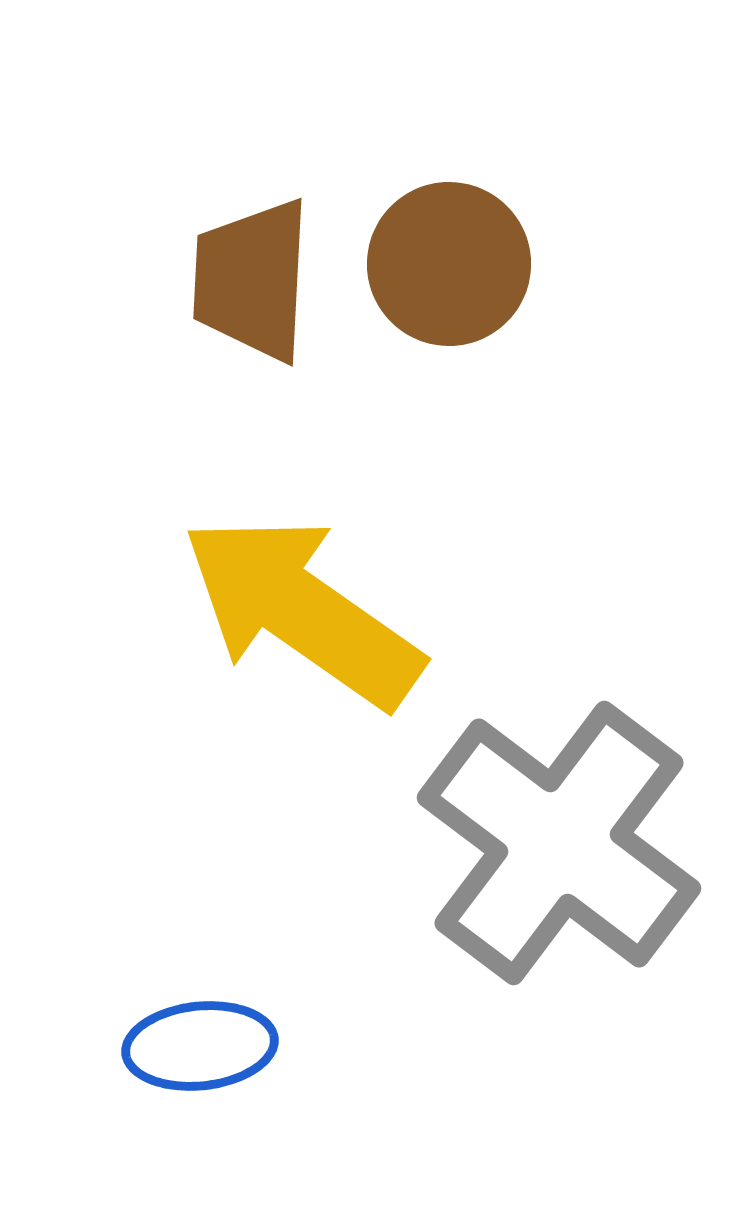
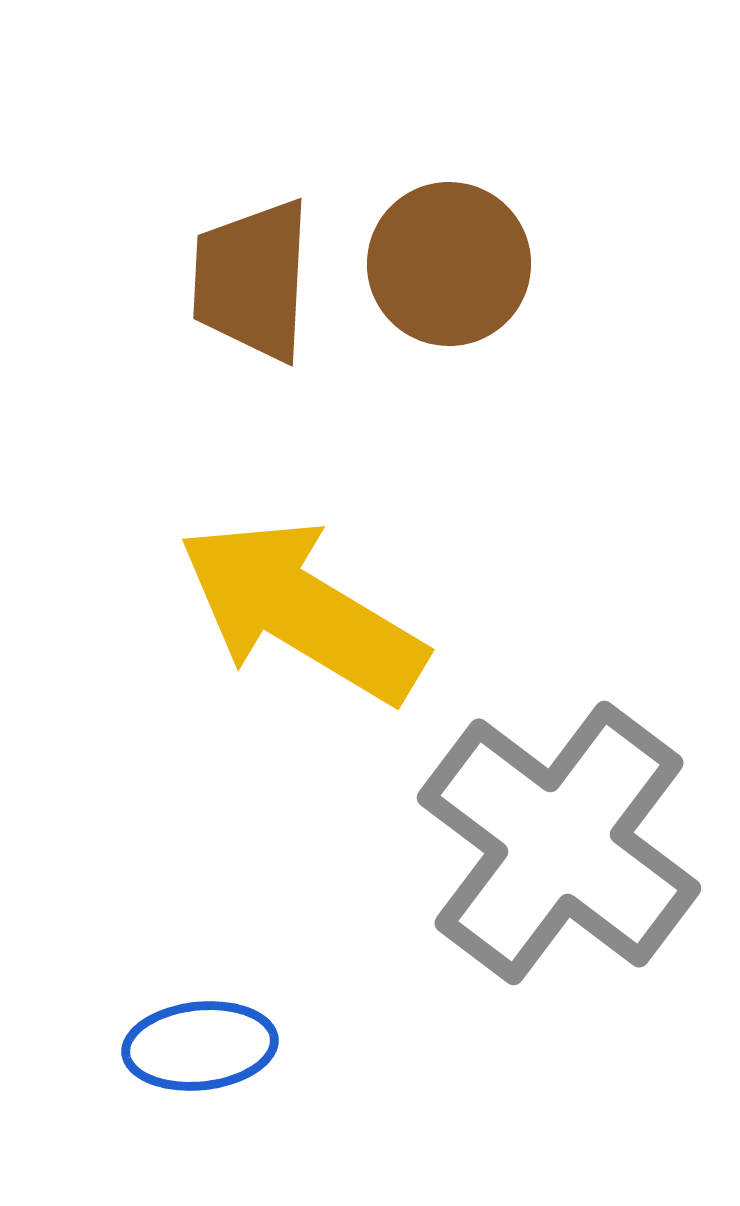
yellow arrow: rotated 4 degrees counterclockwise
